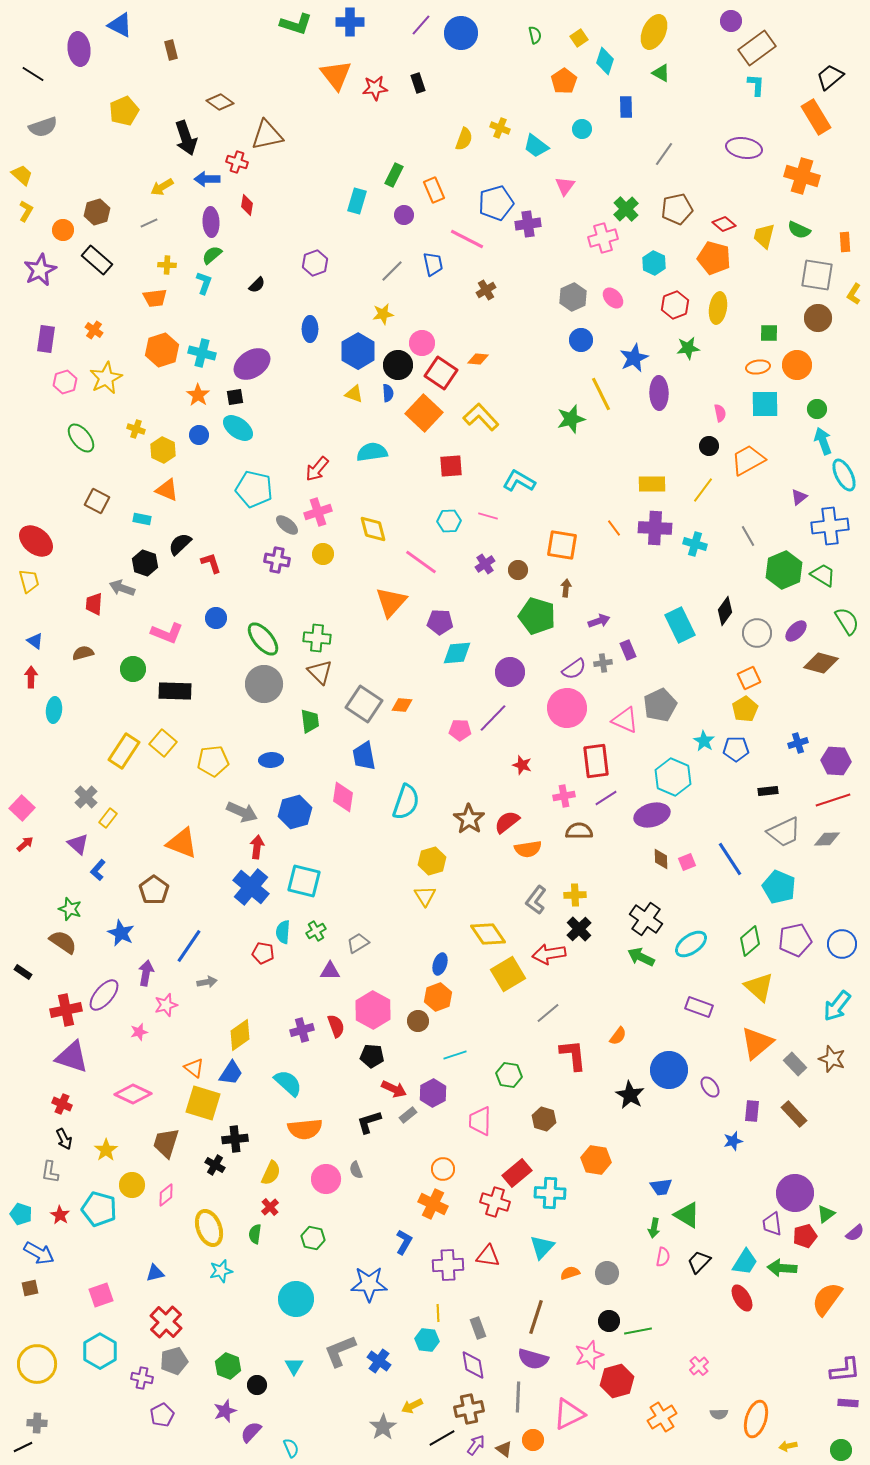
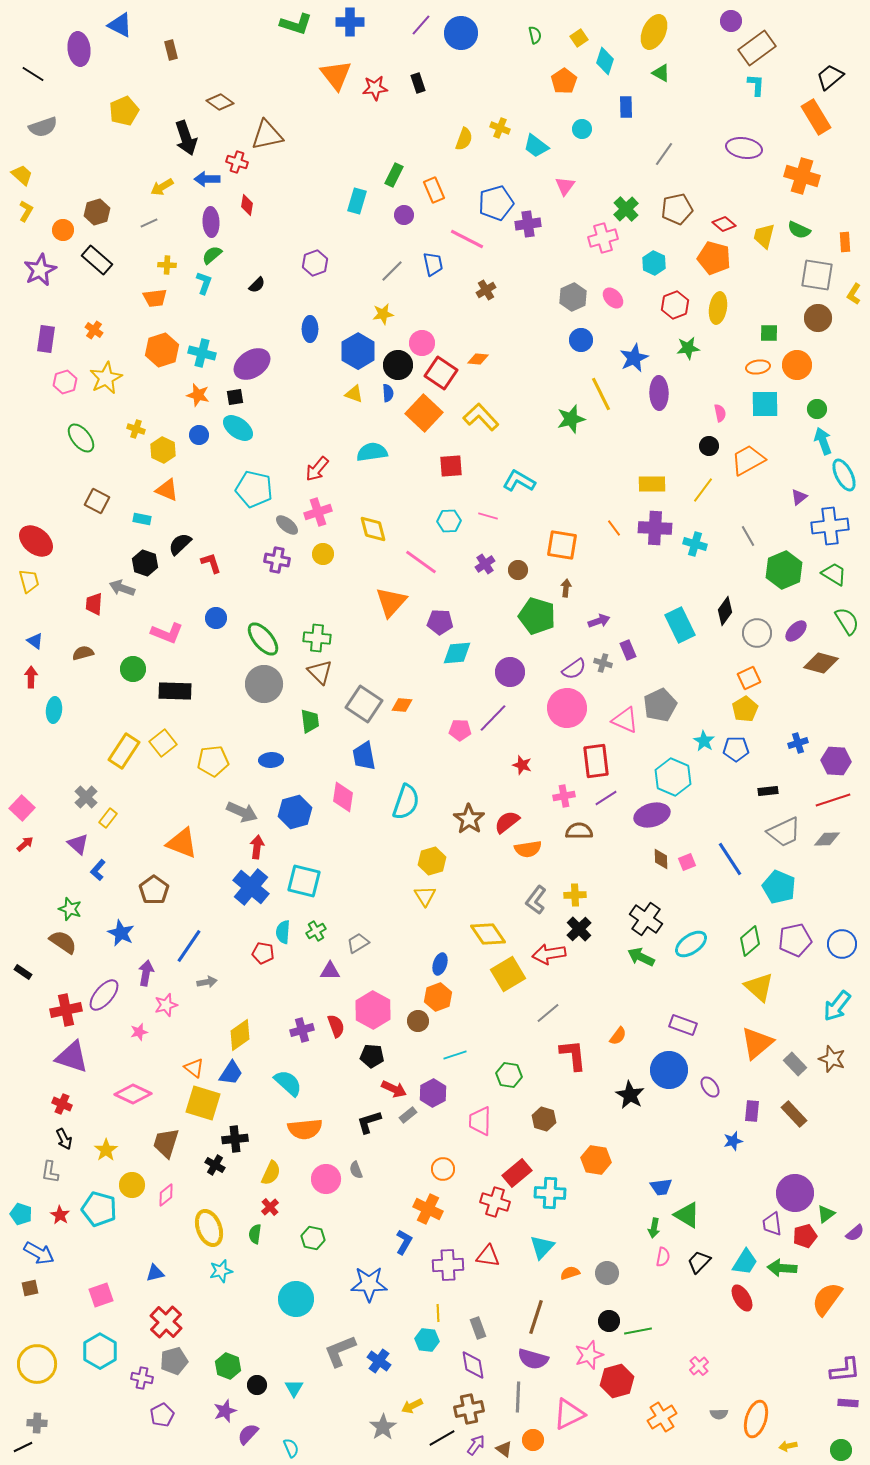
orange star at (198, 395): rotated 20 degrees counterclockwise
green trapezoid at (823, 575): moved 11 px right, 1 px up
gray cross at (603, 663): rotated 24 degrees clockwise
yellow square at (163, 743): rotated 12 degrees clockwise
purple rectangle at (699, 1007): moved 16 px left, 18 px down
orange cross at (433, 1204): moved 5 px left, 5 px down
cyan triangle at (294, 1366): moved 22 px down
purple semicircle at (251, 1432): moved 3 px left, 2 px down
